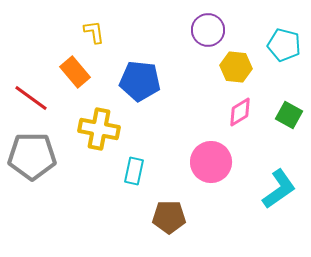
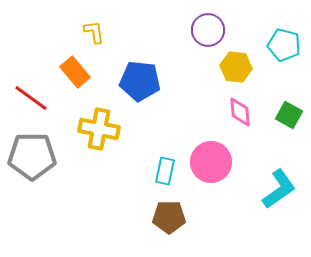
pink diamond: rotated 64 degrees counterclockwise
cyan rectangle: moved 31 px right
